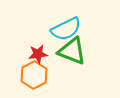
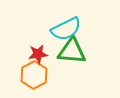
green triangle: rotated 16 degrees counterclockwise
